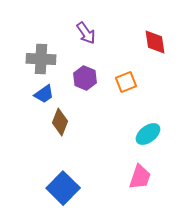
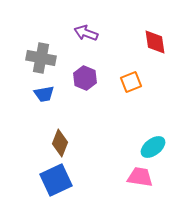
purple arrow: rotated 145 degrees clockwise
gray cross: moved 1 px up; rotated 8 degrees clockwise
orange square: moved 5 px right
blue trapezoid: rotated 25 degrees clockwise
brown diamond: moved 21 px down
cyan ellipse: moved 5 px right, 13 px down
pink trapezoid: rotated 100 degrees counterclockwise
blue square: moved 7 px left, 8 px up; rotated 20 degrees clockwise
